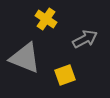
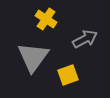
gray triangle: moved 8 px right, 1 px up; rotated 44 degrees clockwise
yellow square: moved 3 px right
